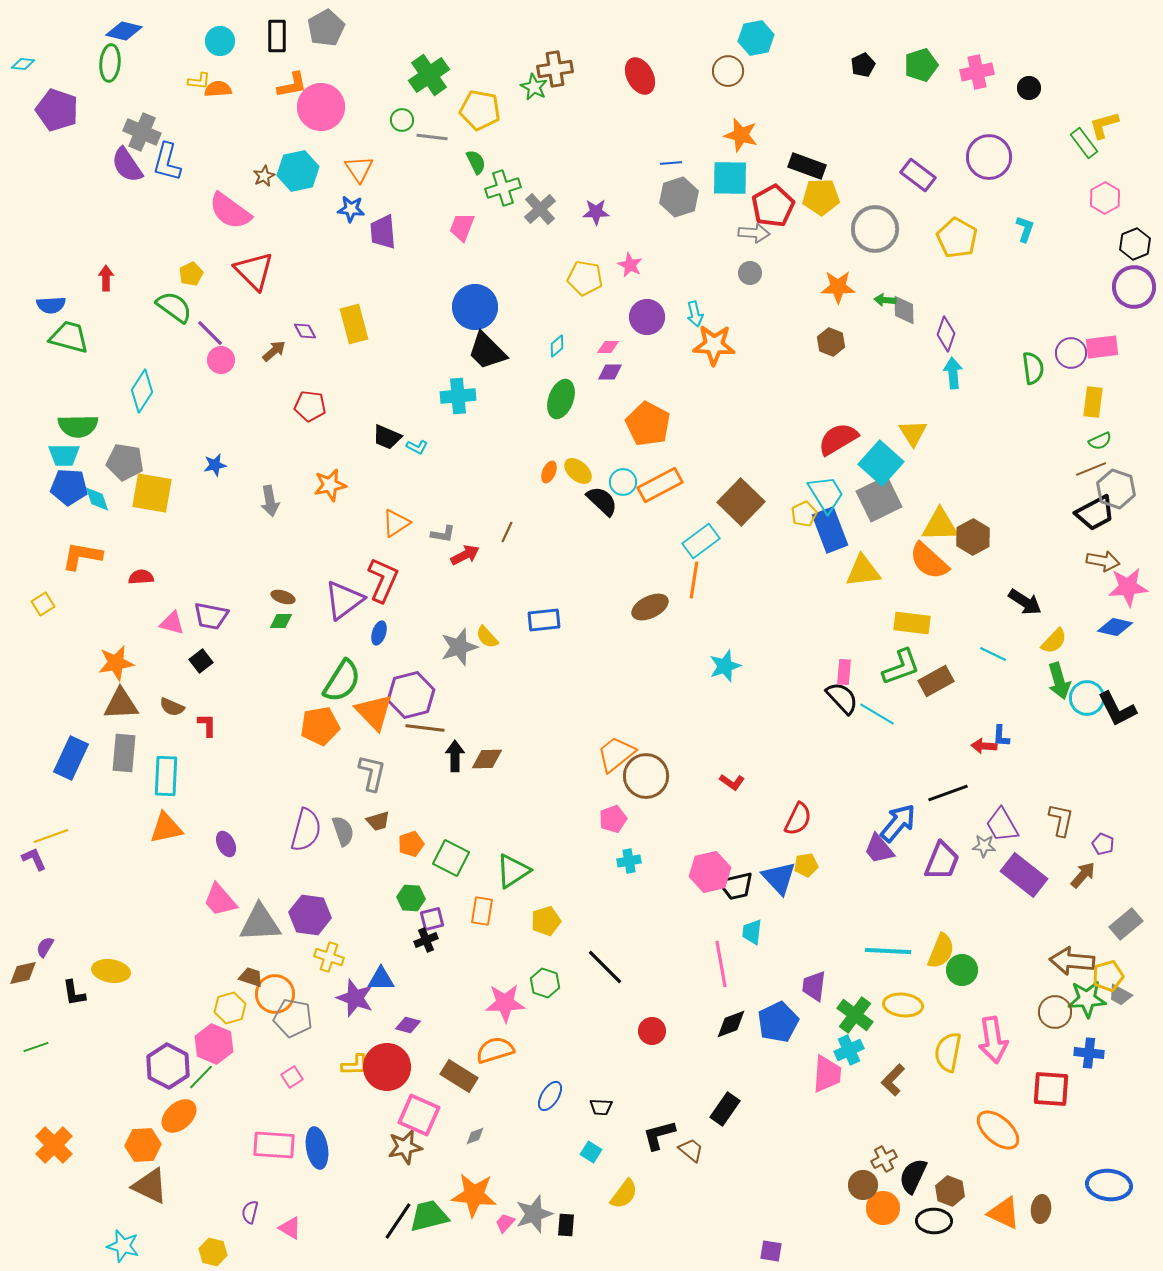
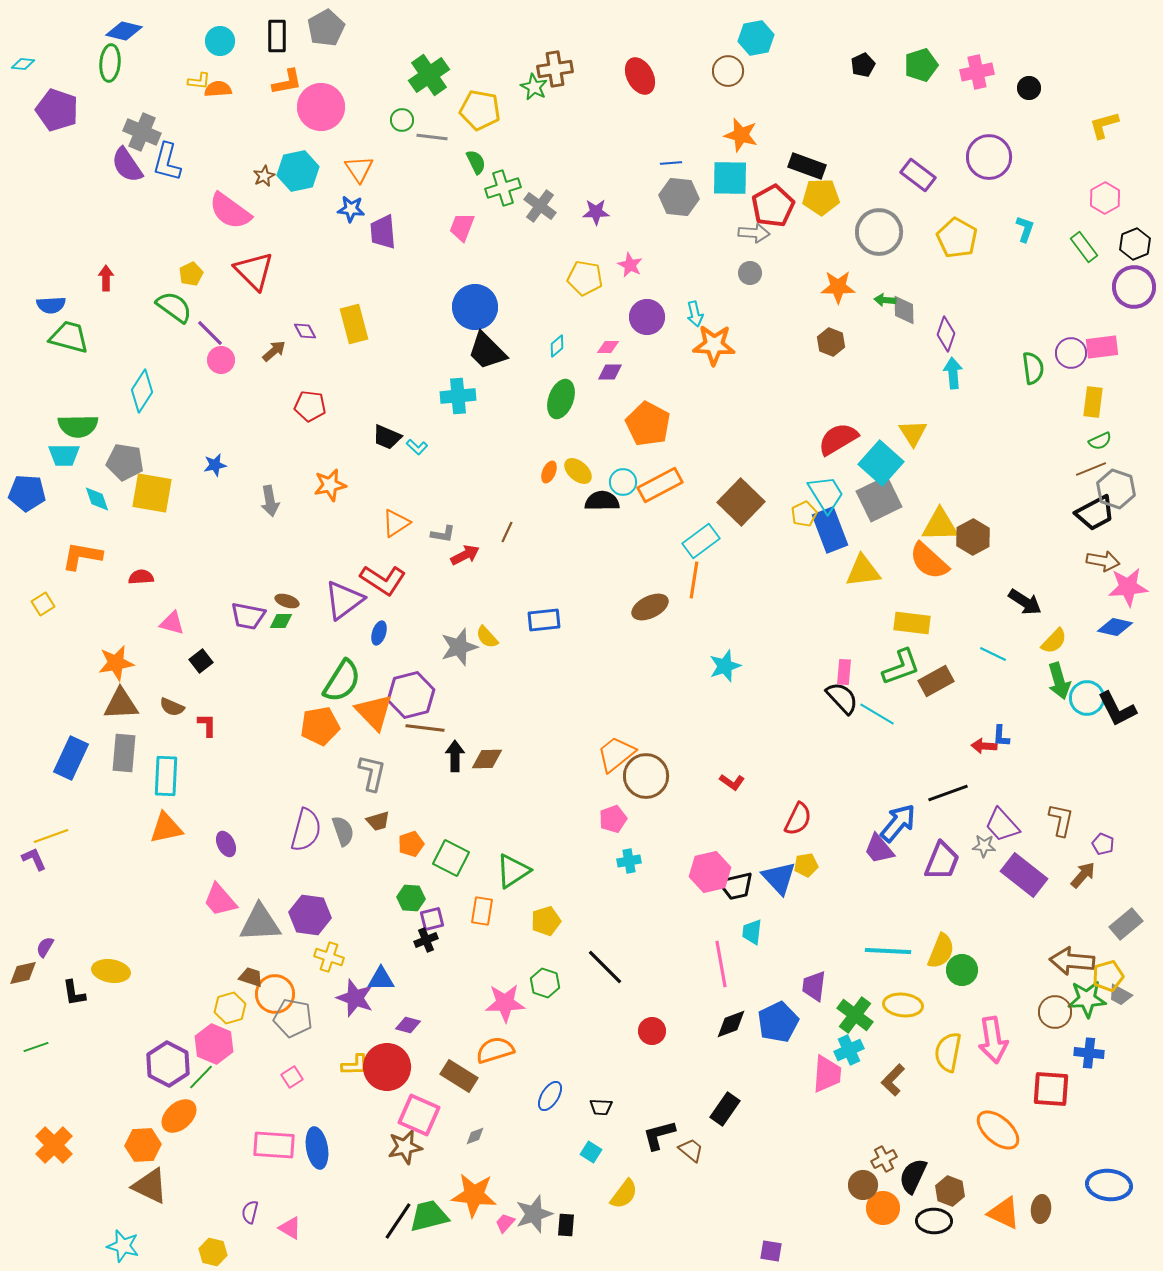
orange L-shape at (292, 85): moved 5 px left, 3 px up
green rectangle at (1084, 143): moved 104 px down
gray hexagon at (679, 197): rotated 24 degrees clockwise
gray cross at (540, 209): moved 3 px up; rotated 12 degrees counterclockwise
gray circle at (875, 229): moved 4 px right, 3 px down
cyan L-shape at (417, 447): rotated 15 degrees clockwise
blue pentagon at (69, 487): moved 42 px left, 6 px down
black semicircle at (602, 501): rotated 44 degrees counterclockwise
red L-shape at (383, 580): rotated 99 degrees clockwise
brown ellipse at (283, 597): moved 4 px right, 4 px down
purple trapezoid at (211, 616): moved 37 px right
purple trapezoid at (1002, 825): rotated 12 degrees counterclockwise
purple hexagon at (168, 1066): moved 2 px up
